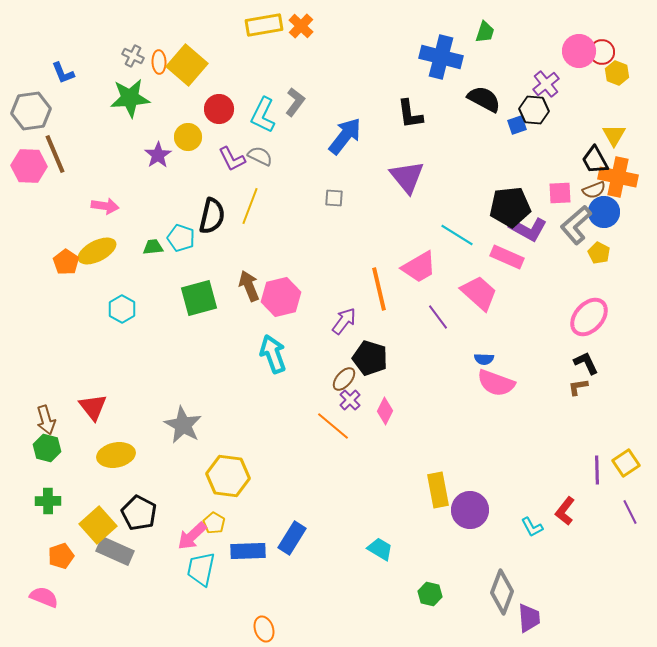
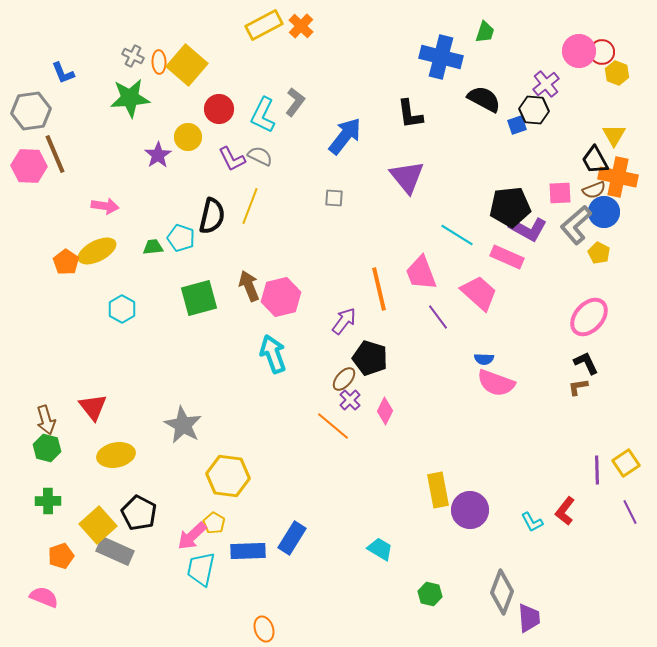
yellow rectangle at (264, 25): rotated 18 degrees counterclockwise
pink trapezoid at (419, 267): moved 2 px right, 6 px down; rotated 99 degrees clockwise
cyan L-shape at (532, 527): moved 5 px up
